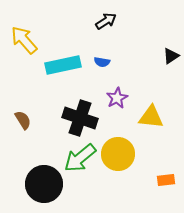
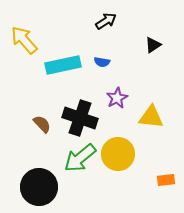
black triangle: moved 18 px left, 11 px up
brown semicircle: moved 19 px right, 4 px down; rotated 12 degrees counterclockwise
black circle: moved 5 px left, 3 px down
